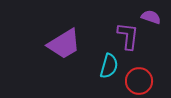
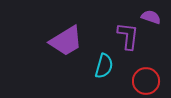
purple trapezoid: moved 2 px right, 3 px up
cyan semicircle: moved 5 px left
red circle: moved 7 px right
